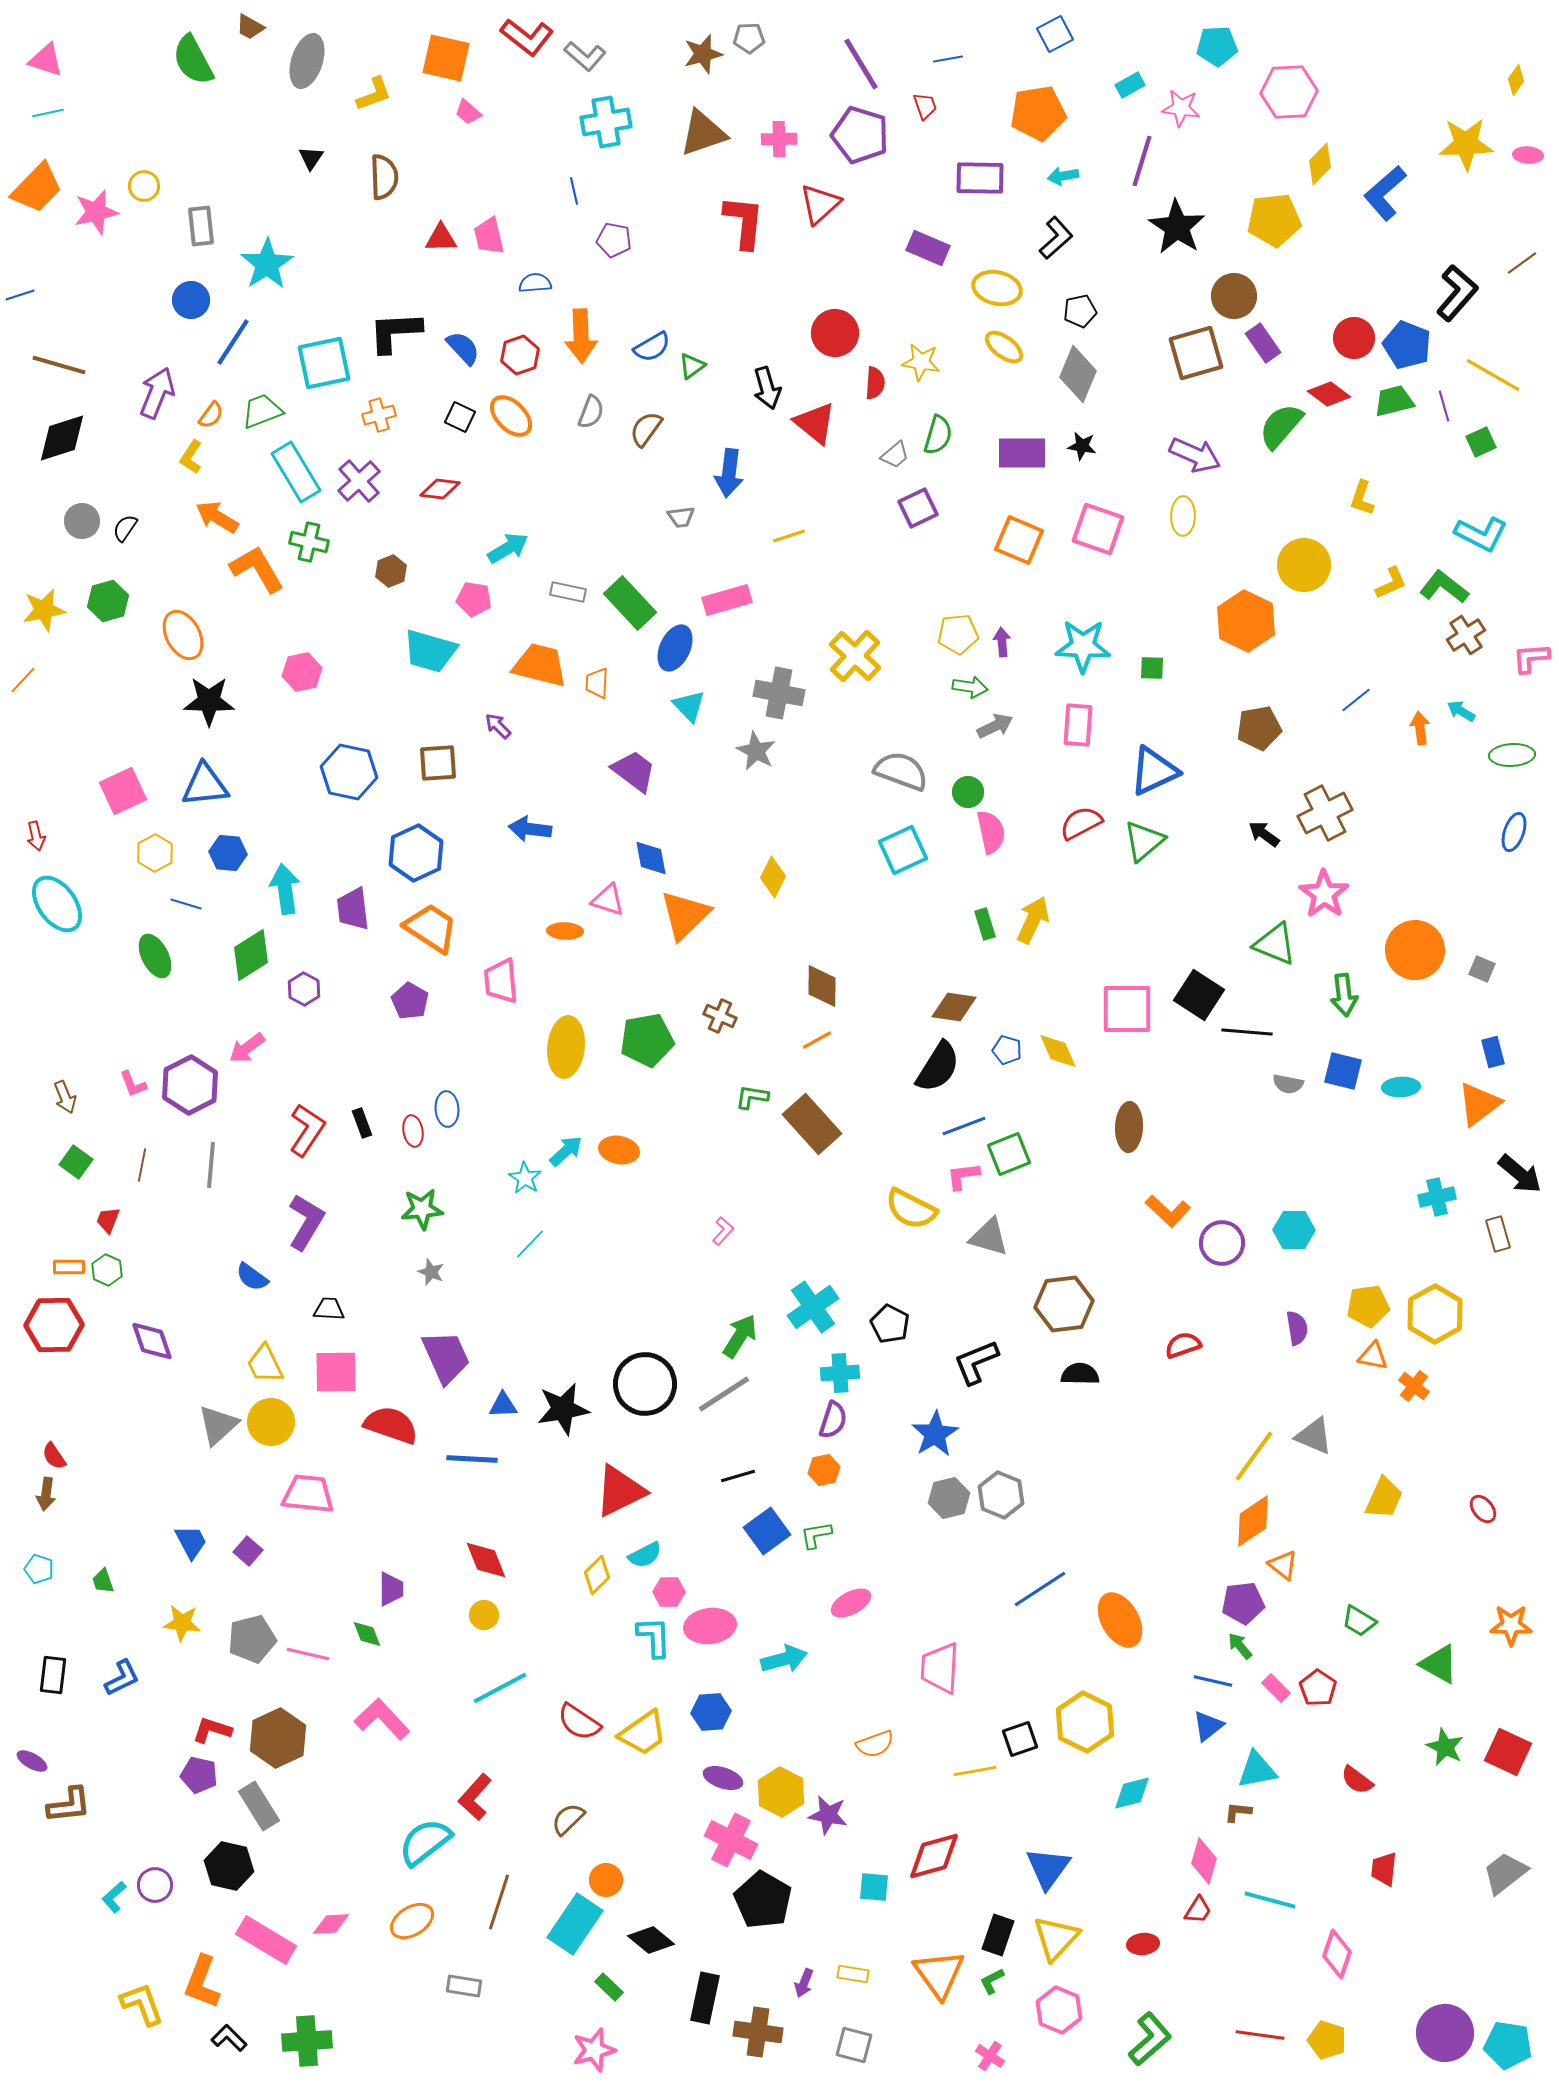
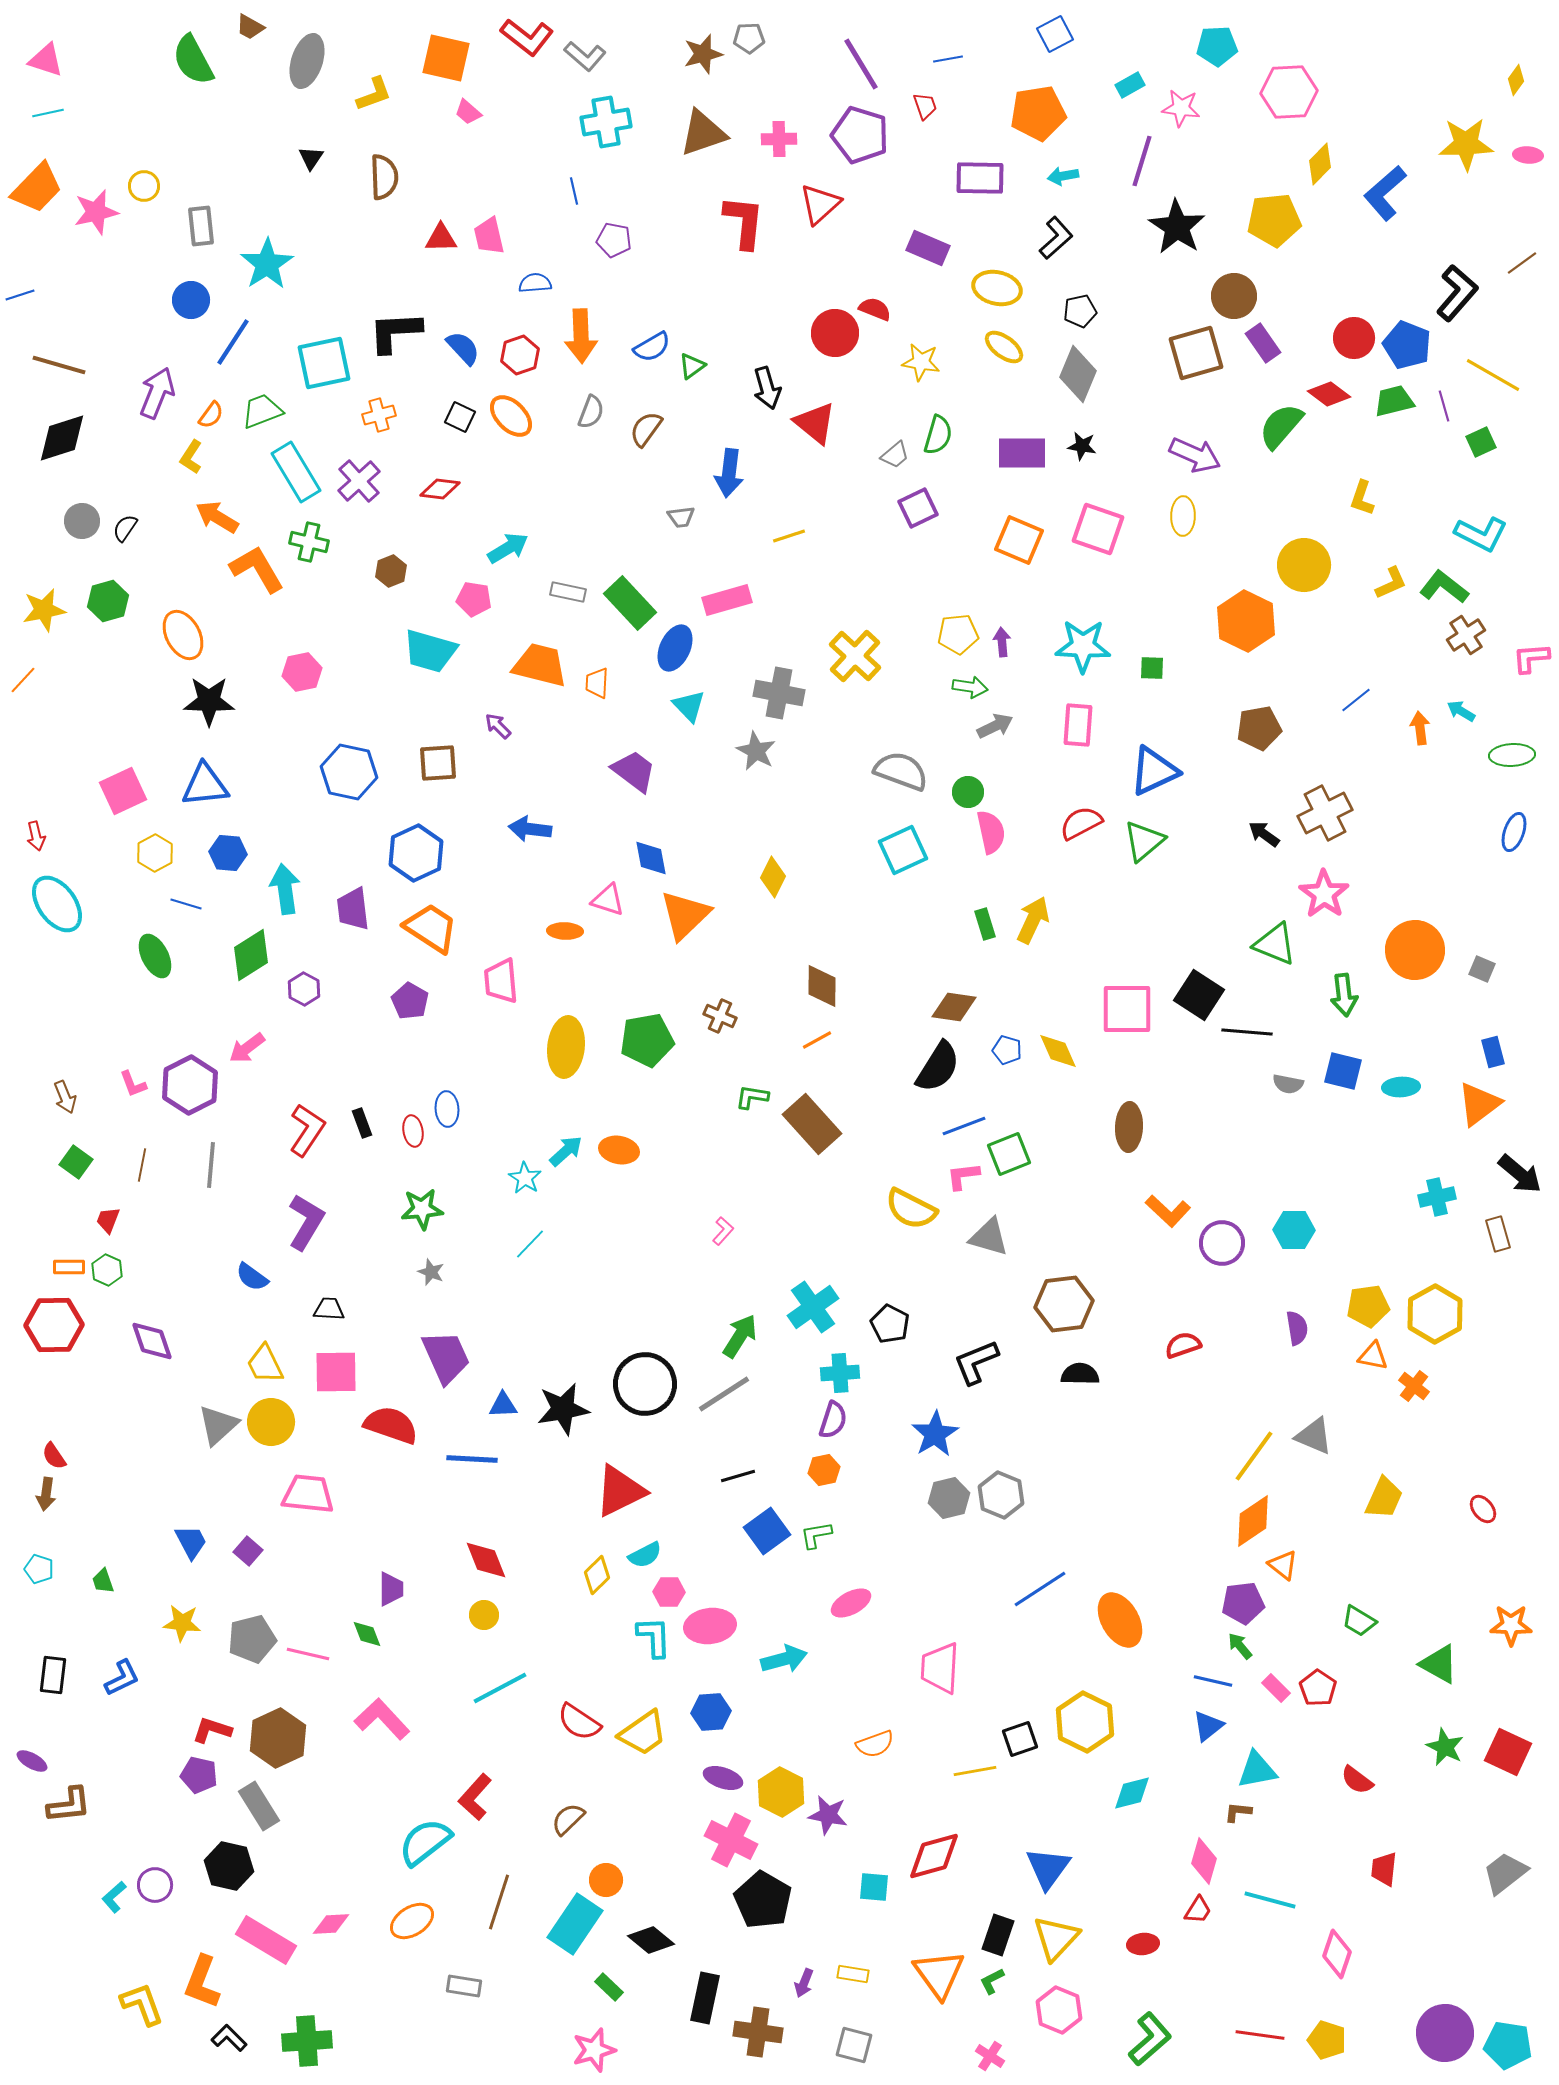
red semicircle at (875, 383): moved 74 px up; rotated 72 degrees counterclockwise
